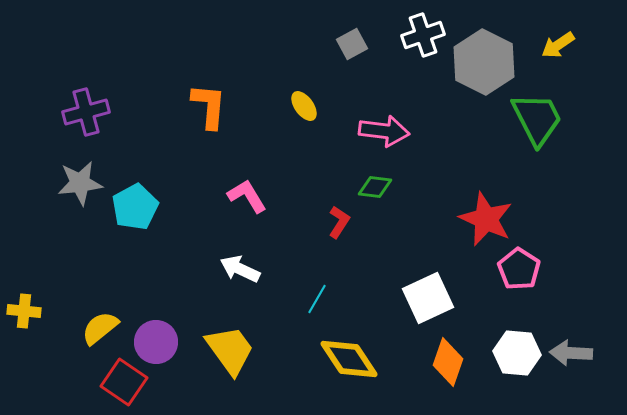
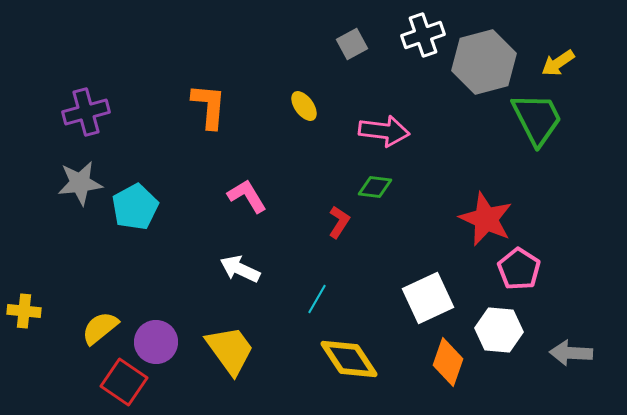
yellow arrow: moved 18 px down
gray hexagon: rotated 18 degrees clockwise
white hexagon: moved 18 px left, 23 px up
